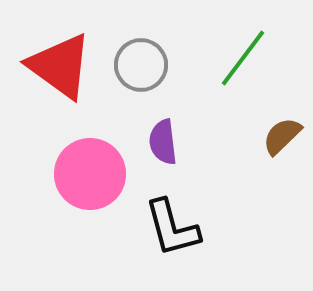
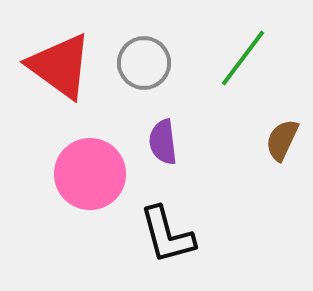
gray circle: moved 3 px right, 2 px up
brown semicircle: moved 4 px down; rotated 21 degrees counterclockwise
black L-shape: moved 5 px left, 7 px down
